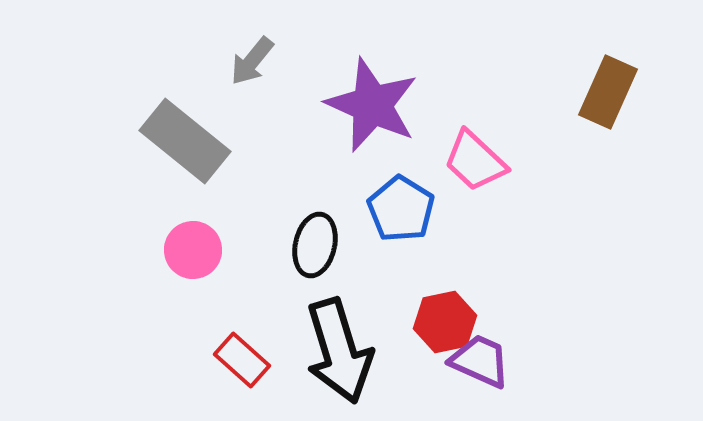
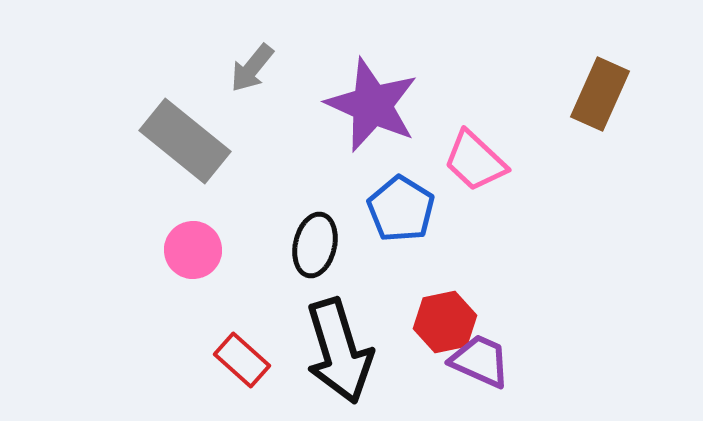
gray arrow: moved 7 px down
brown rectangle: moved 8 px left, 2 px down
